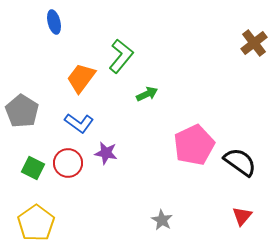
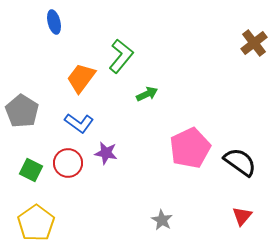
pink pentagon: moved 4 px left, 3 px down
green square: moved 2 px left, 2 px down
